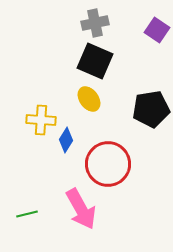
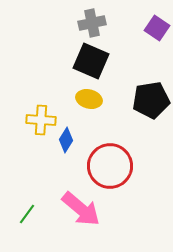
gray cross: moved 3 px left
purple square: moved 2 px up
black square: moved 4 px left
yellow ellipse: rotated 40 degrees counterclockwise
black pentagon: moved 9 px up
red circle: moved 2 px right, 2 px down
pink arrow: rotated 21 degrees counterclockwise
green line: rotated 40 degrees counterclockwise
